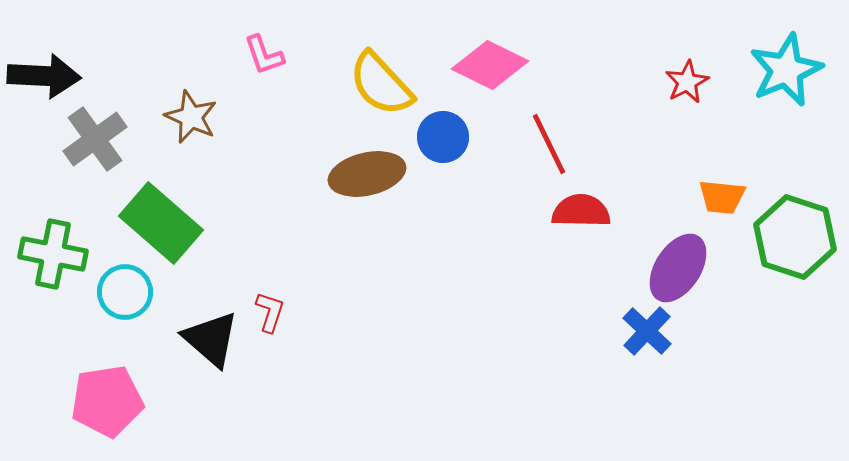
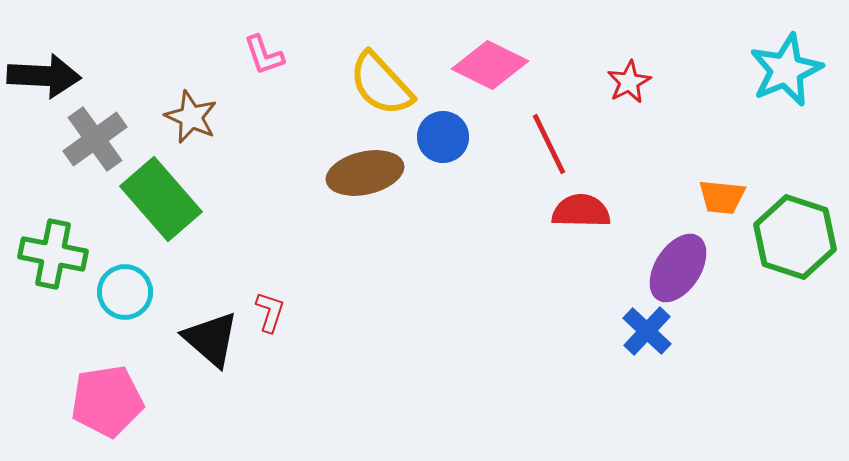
red star: moved 58 px left
brown ellipse: moved 2 px left, 1 px up
green rectangle: moved 24 px up; rotated 8 degrees clockwise
